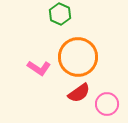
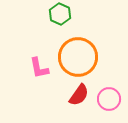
pink L-shape: rotated 45 degrees clockwise
red semicircle: moved 2 px down; rotated 20 degrees counterclockwise
pink circle: moved 2 px right, 5 px up
